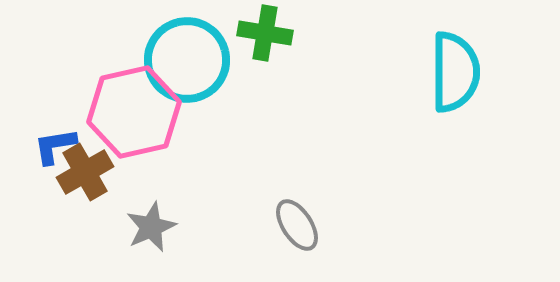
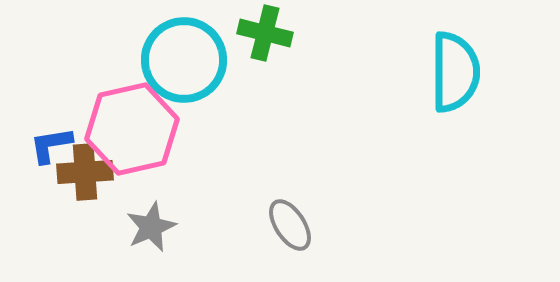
green cross: rotated 4 degrees clockwise
cyan circle: moved 3 px left
pink hexagon: moved 2 px left, 17 px down
blue L-shape: moved 4 px left, 1 px up
brown cross: rotated 26 degrees clockwise
gray ellipse: moved 7 px left
